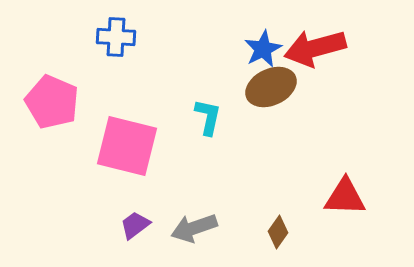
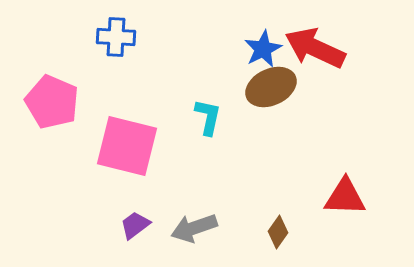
red arrow: rotated 40 degrees clockwise
